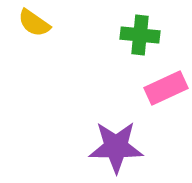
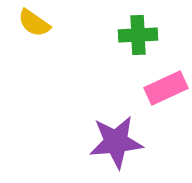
green cross: moved 2 px left; rotated 9 degrees counterclockwise
purple star: moved 5 px up; rotated 6 degrees counterclockwise
